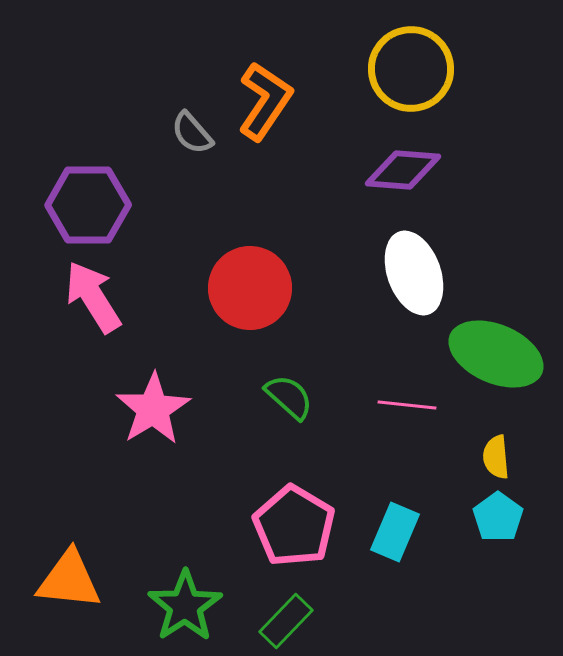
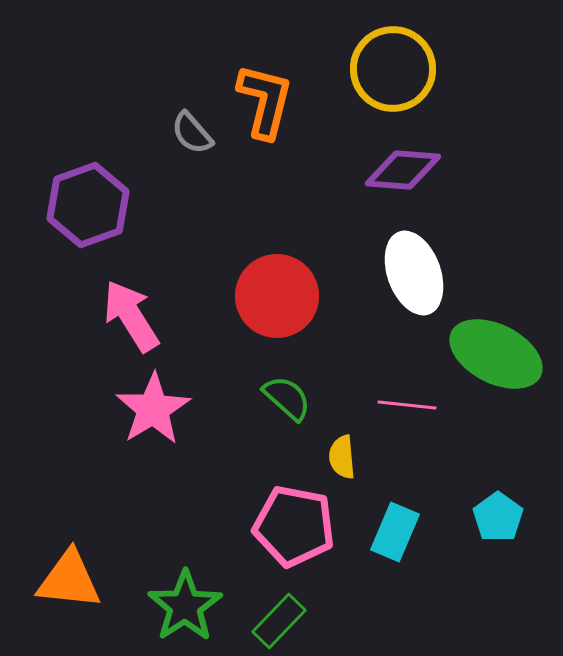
yellow circle: moved 18 px left
orange L-shape: rotated 20 degrees counterclockwise
purple hexagon: rotated 20 degrees counterclockwise
red circle: moved 27 px right, 8 px down
pink arrow: moved 38 px right, 19 px down
green ellipse: rotated 4 degrees clockwise
green semicircle: moved 2 px left, 1 px down
yellow semicircle: moved 154 px left
pink pentagon: rotated 20 degrees counterclockwise
green rectangle: moved 7 px left
